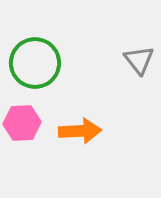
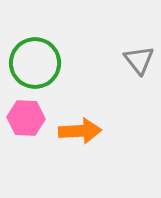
pink hexagon: moved 4 px right, 5 px up; rotated 6 degrees clockwise
